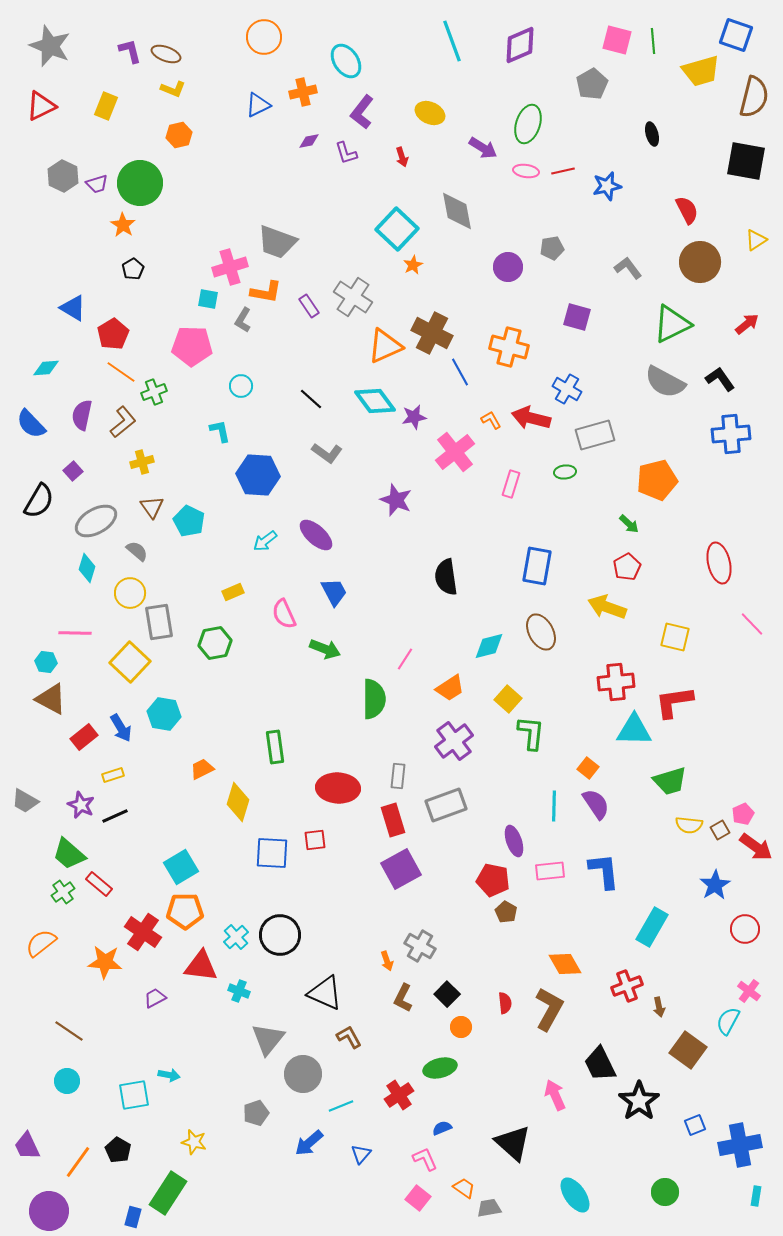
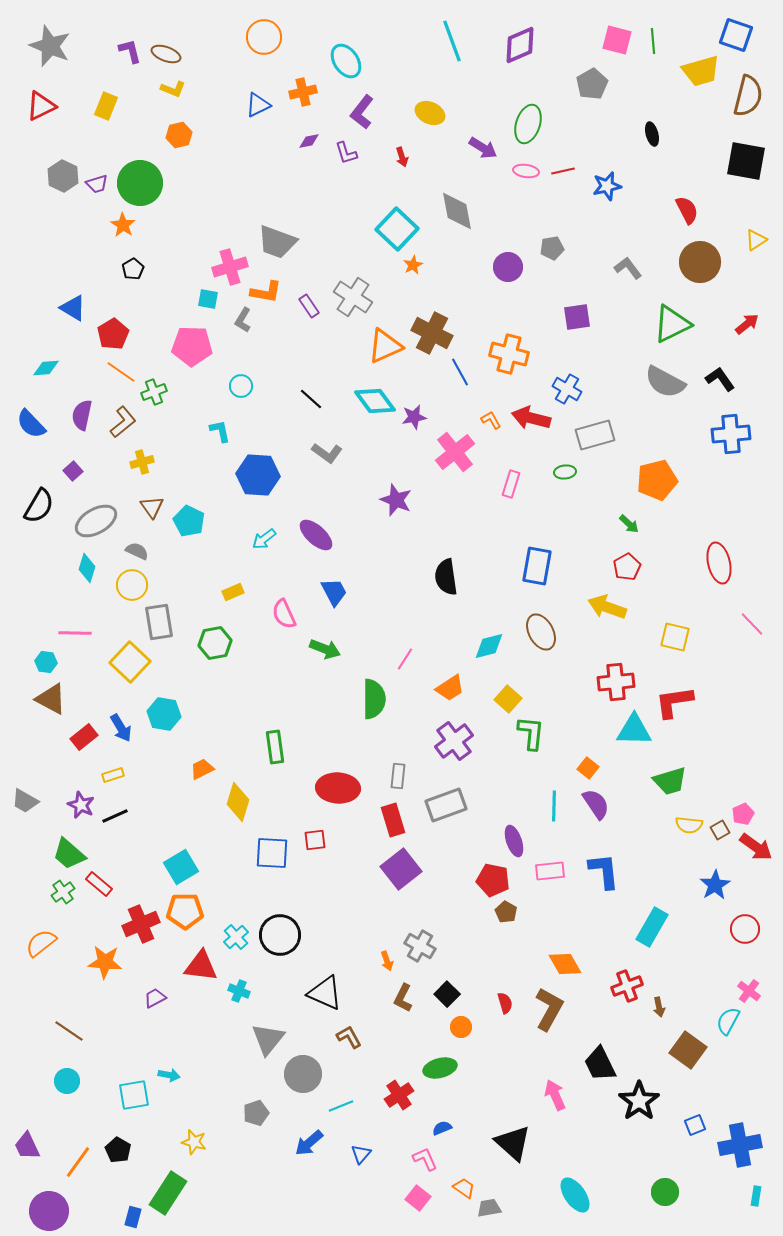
brown semicircle at (754, 97): moved 6 px left, 1 px up
purple square at (577, 317): rotated 24 degrees counterclockwise
orange cross at (509, 347): moved 7 px down
black semicircle at (39, 501): moved 5 px down
cyan arrow at (265, 541): moved 1 px left, 2 px up
gray semicircle at (137, 551): rotated 15 degrees counterclockwise
yellow circle at (130, 593): moved 2 px right, 8 px up
purple square at (401, 869): rotated 9 degrees counterclockwise
red cross at (143, 932): moved 2 px left, 8 px up; rotated 33 degrees clockwise
red semicircle at (505, 1003): rotated 10 degrees counterclockwise
